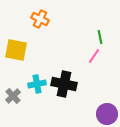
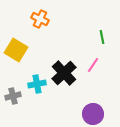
green line: moved 2 px right
yellow square: rotated 20 degrees clockwise
pink line: moved 1 px left, 9 px down
black cross: moved 11 px up; rotated 35 degrees clockwise
gray cross: rotated 28 degrees clockwise
purple circle: moved 14 px left
